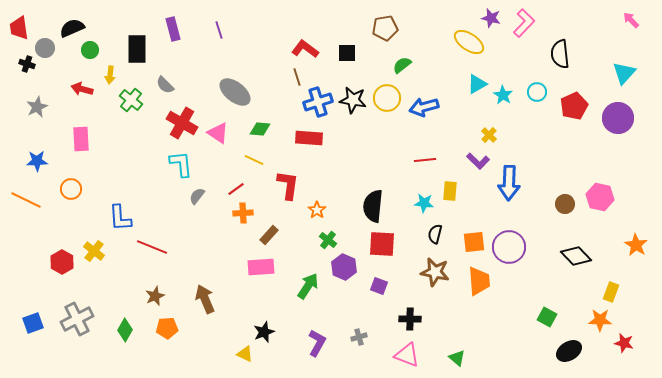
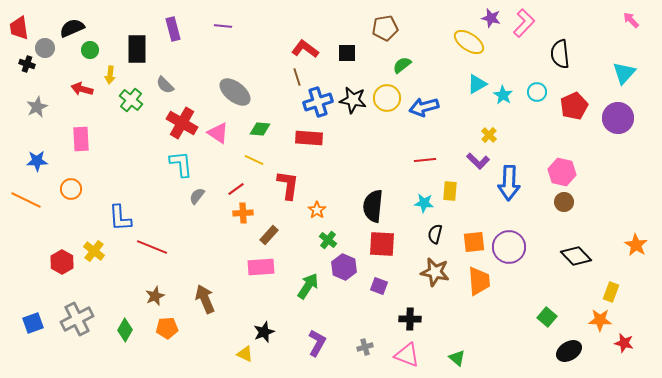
purple line at (219, 30): moved 4 px right, 4 px up; rotated 66 degrees counterclockwise
pink hexagon at (600, 197): moved 38 px left, 25 px up
brown circle at (565, 204): moved 1 px left, 2 px up
green square at (547, 317): rotated 12 degrees clockwise
gray cross at (359, 337): moved 6 px right, 10 px down
